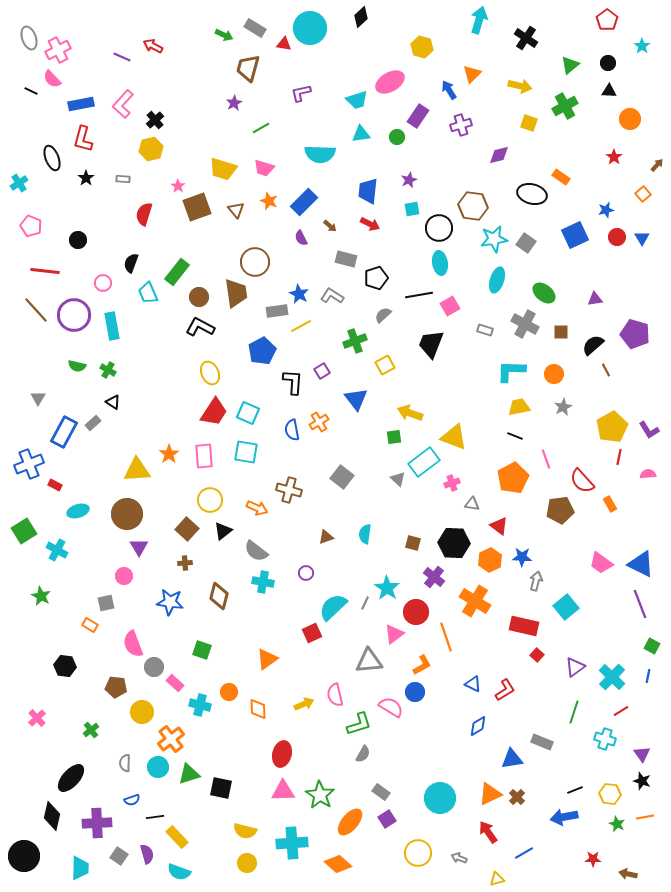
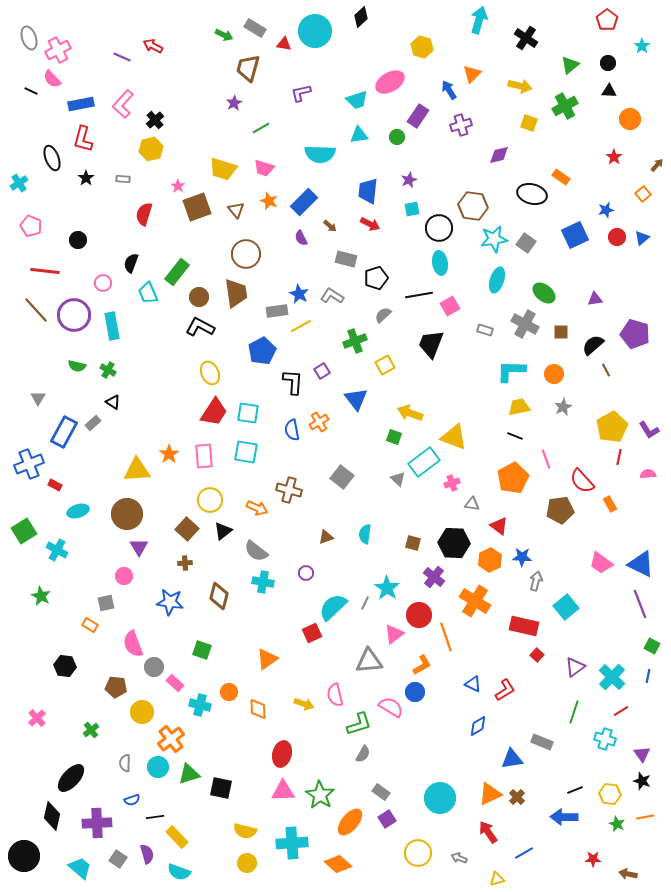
cyan circle at (310, 28): moved 5 px right, 3 px down
cyan triangle at (361, 134): moved 2 px left, 1 px down
blue triangle at (642, 238): rotated 21 degrees clockwise
brown circle at (255, 262): moved 9 px left, 8 px up
cyan square at (248, 413): rotated 15 degrees counterclockwise
green square at (394, 437): rotated 28 degrees clockwise
red circle at (416, 612): moved 3 px right, 3 px down
yellow arrow at (304, 704): rotated 42 degrees clockwise
blue arrow at (564, 817): rotated 12 degrees clockwise
gray square at (119, 856): moved 1 px left, 3 px down
cyan trapezoid at (80, 868): rotated 50 degrees counterclockwise
